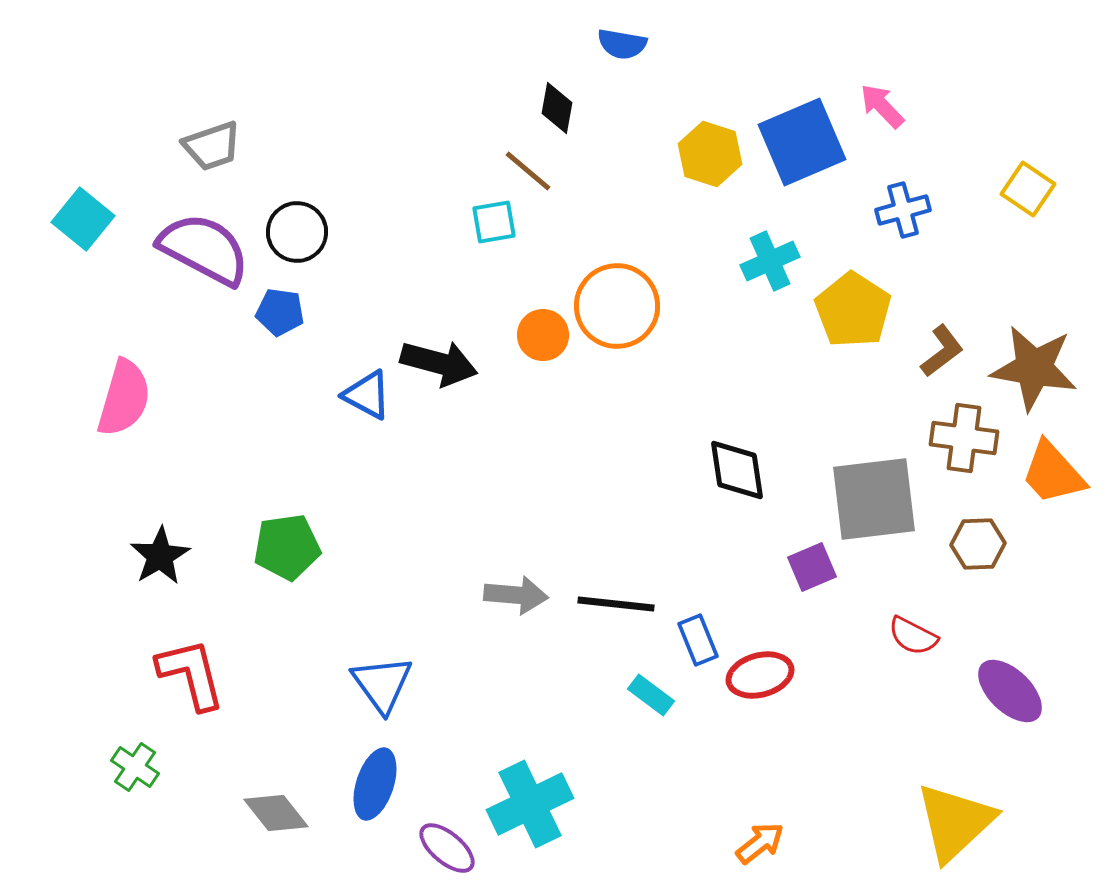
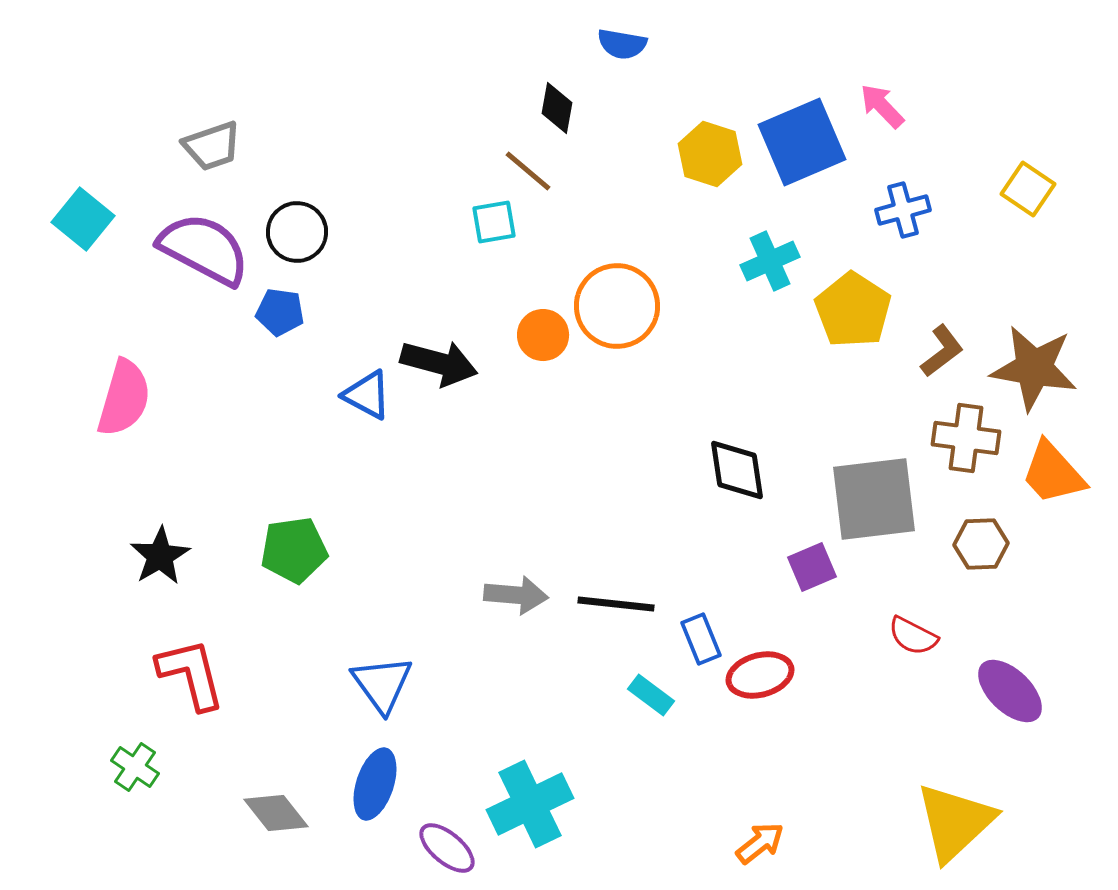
brown cross at (964, 438): moved 2 px right
brown hexagon at (978, 544): moved 3 px right
green pentagon at (287, 547): moved 7 px right, 3 px down
blue rectangle at (698, 640): moved 3 px right, 1 px up
